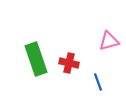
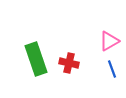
pink triangle: rotated 15 degrees counterclockwise
blue line: moved 14 px right, 13 px up
